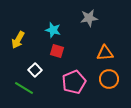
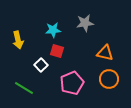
gray star: moved 4 px left, 5 px down
cyan star: rotated 21 degrees counterclockwise
yellow arrow: rotated 42 degrees counterclockwise
orange triangle: rotated 18 degrees clockwise
white square: moved 6 px right, 5 px up
pink pentagon: moved 2 px left, 1 px down
